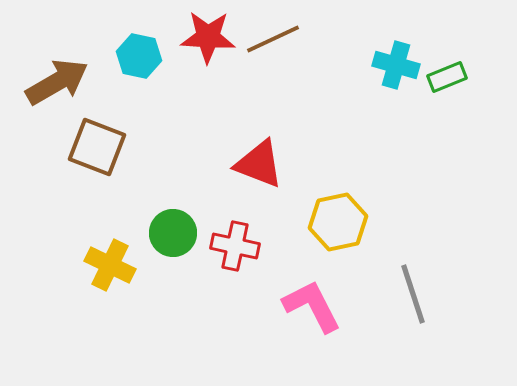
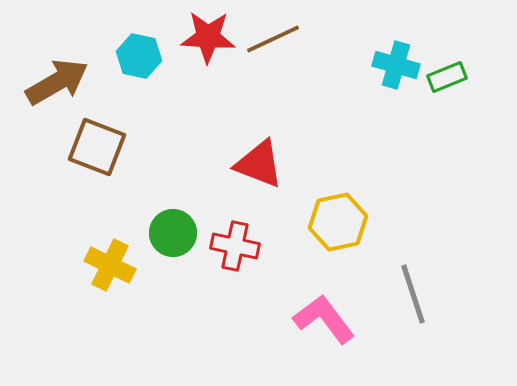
pink L-shape: moved 12 px right, 13 px down; rotated 10 degrees counterclockwise
